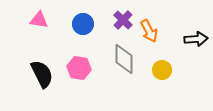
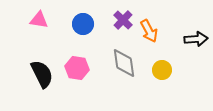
gray diamond: moved 4 px down; rotated 8 degrees counterclockwise
pink hexagon: moved 2 px left
